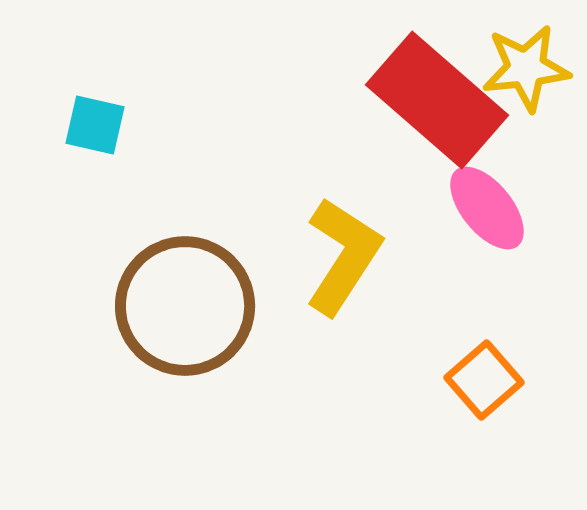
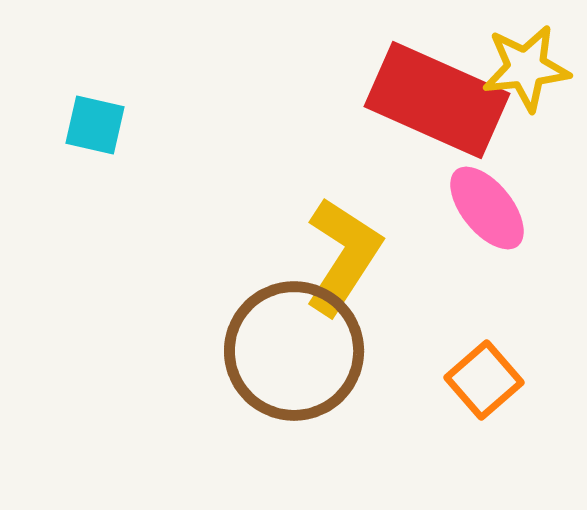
red rectangle: rotated 17 degrees counterclockwise
brown circle: moved 109 px right, 45 px down
